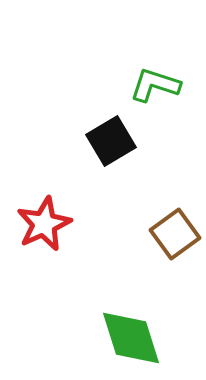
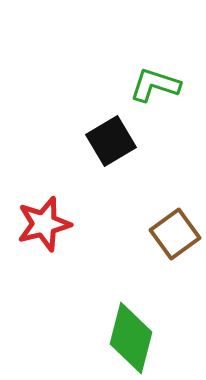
red star: rotated 10 degrees clockwise
green diamond: rotated 32 degrees clockwise
